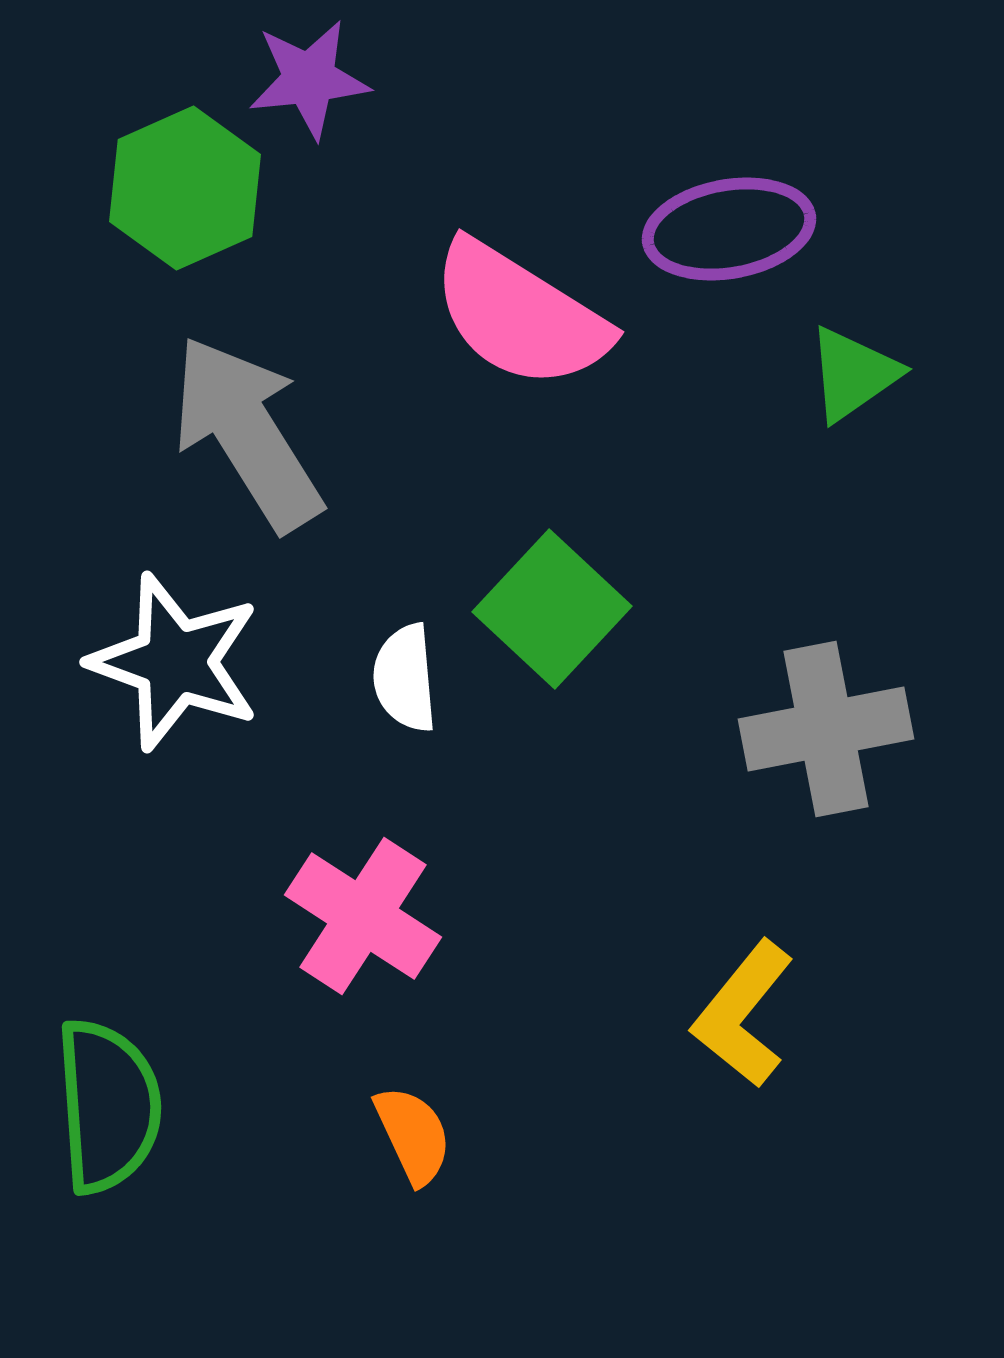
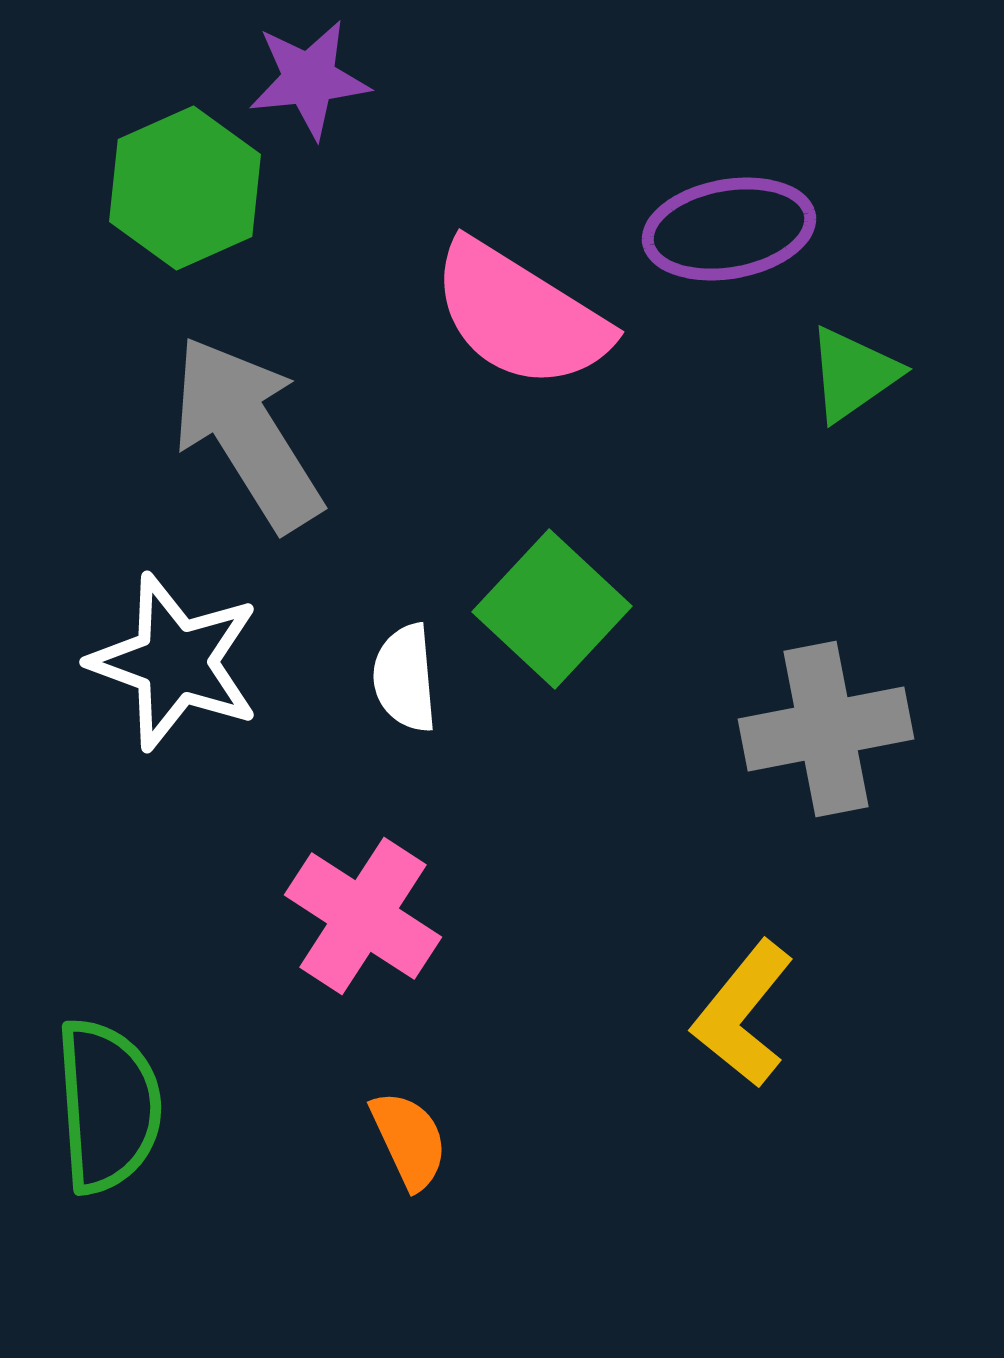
orange semicircle: moved 4 px left, 5 px down
